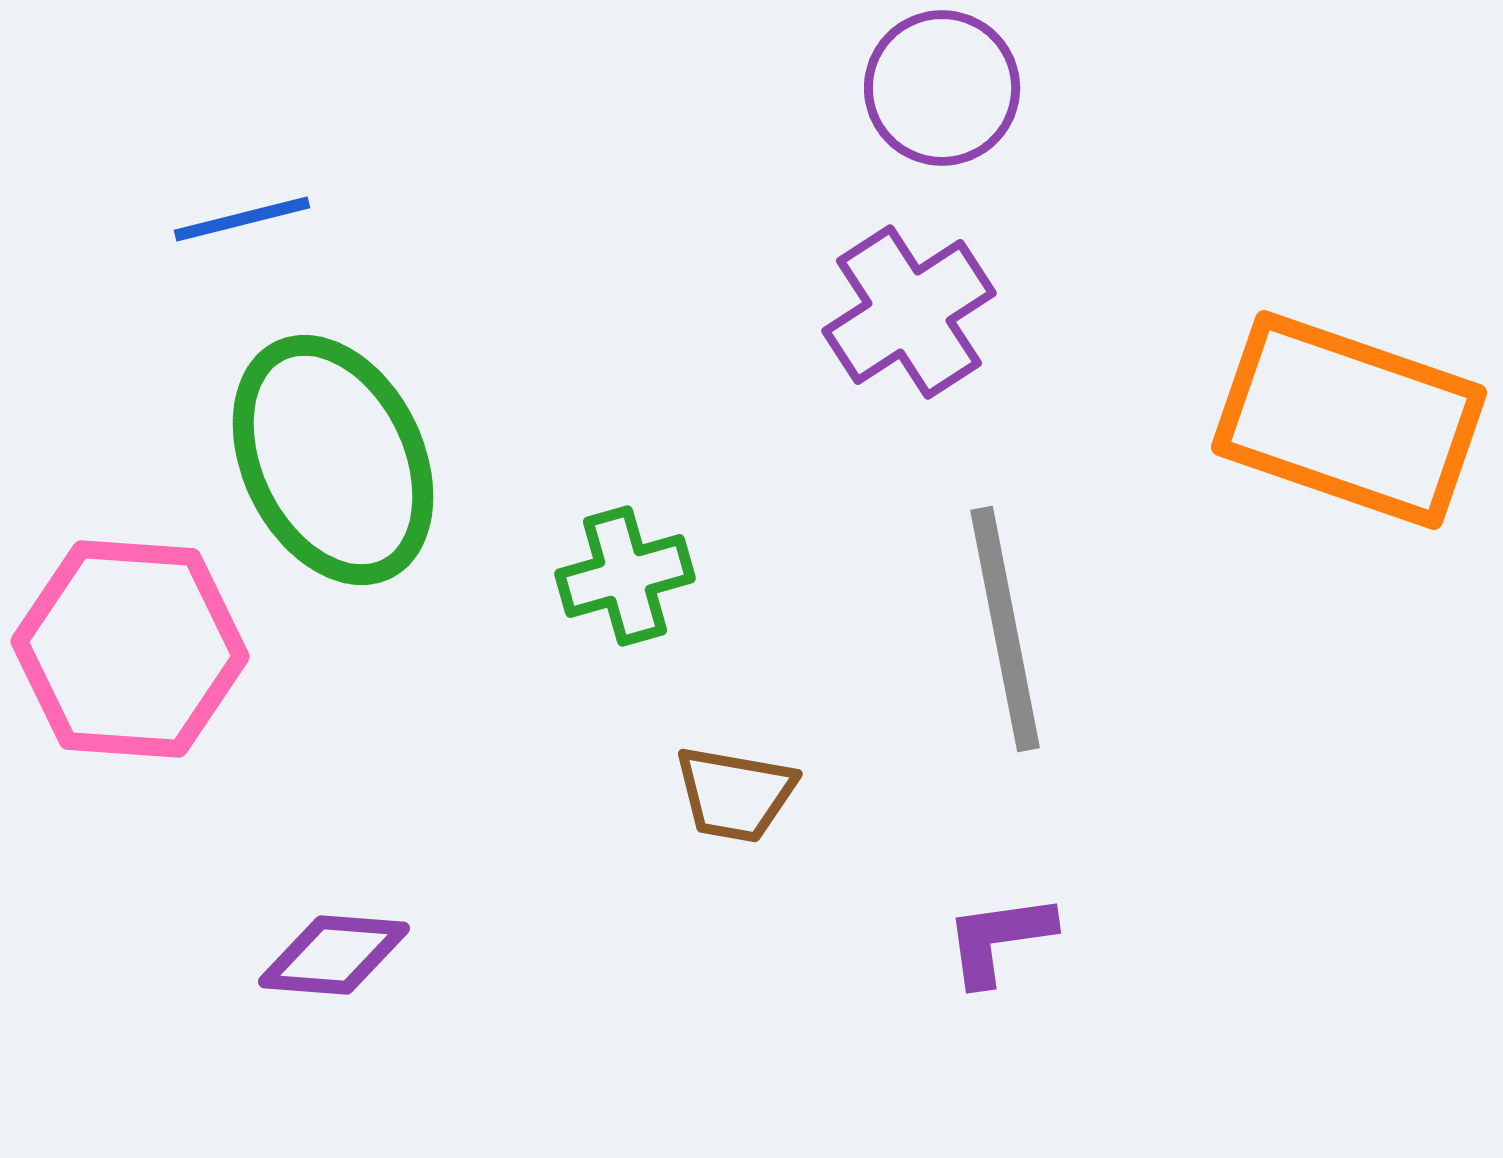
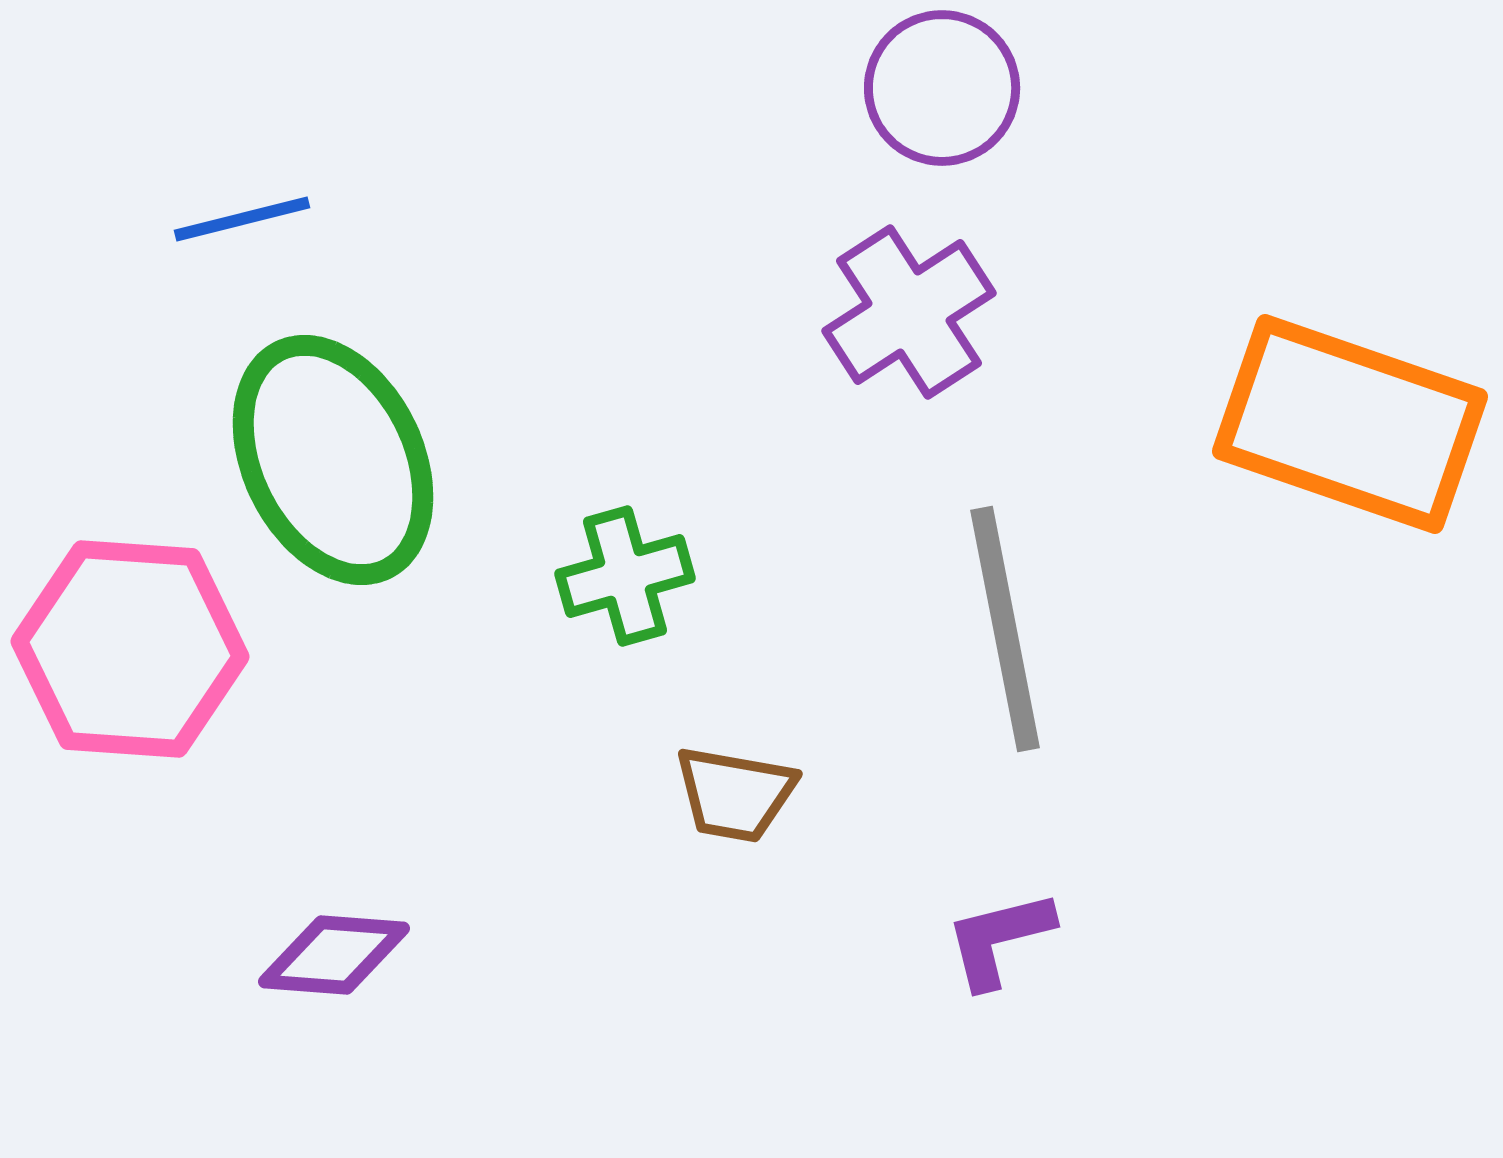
orange rectangle: moved 1 px right, 4 px down
purple L-shape: rotated 6 degrees counterclockwise
